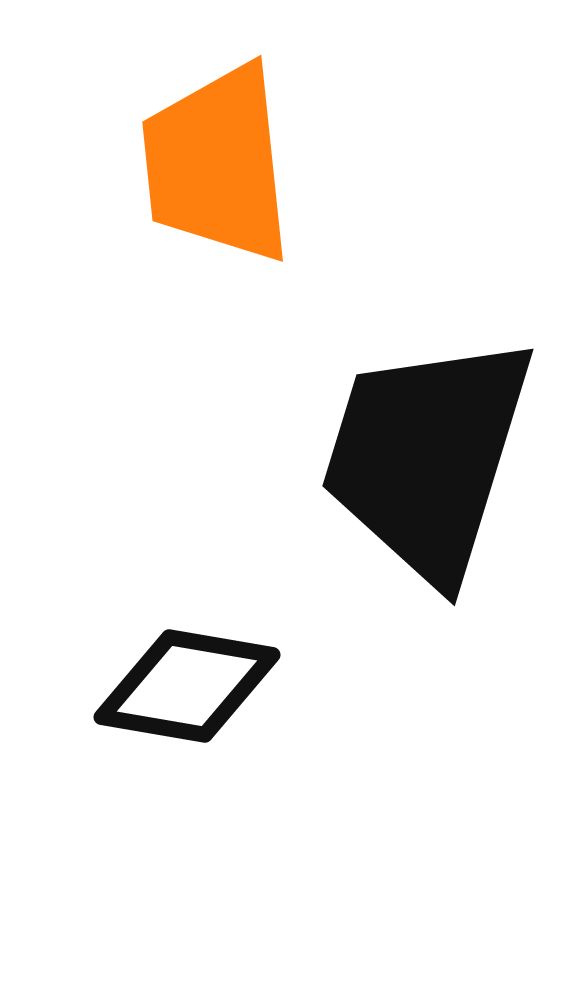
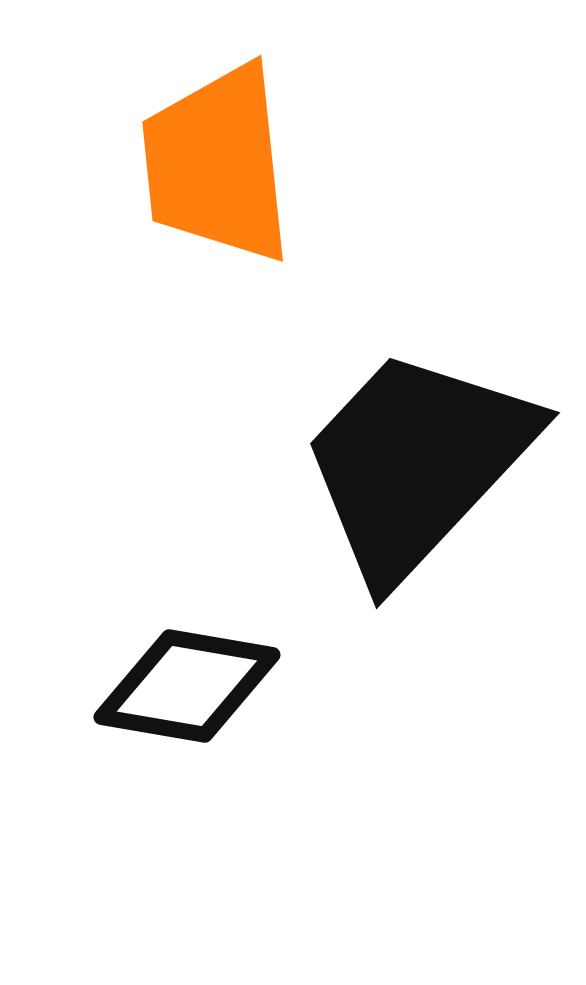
black trapezoid: moved 10 px left, 6 px down; rotated 26 degrees clockwise
